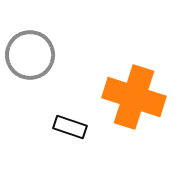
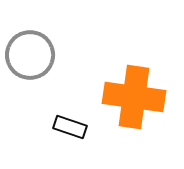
orange cross: rotated 10 degrees counterclockwise
